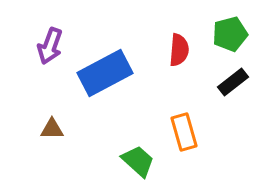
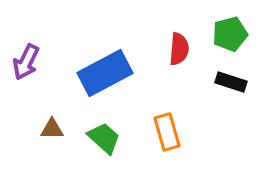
purple arrow: moved 24 px left, 16 px down; rotated 6 degrees clockwise
red semicircle: moved 1 px up
black rectangle: moved 2 px left; rotated 56 degrees clockwise
orange rectangle: moved 17 px left
green trapezoid: moved 34 px left, 23 px up
